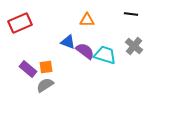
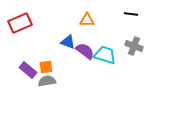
gray cross: rotated 18 degrees counterclockwise
purple rectangle: moved 1 px down
gray semicircle: moved 2 px right, 4 px up; rotated 24 degrees clockwise
